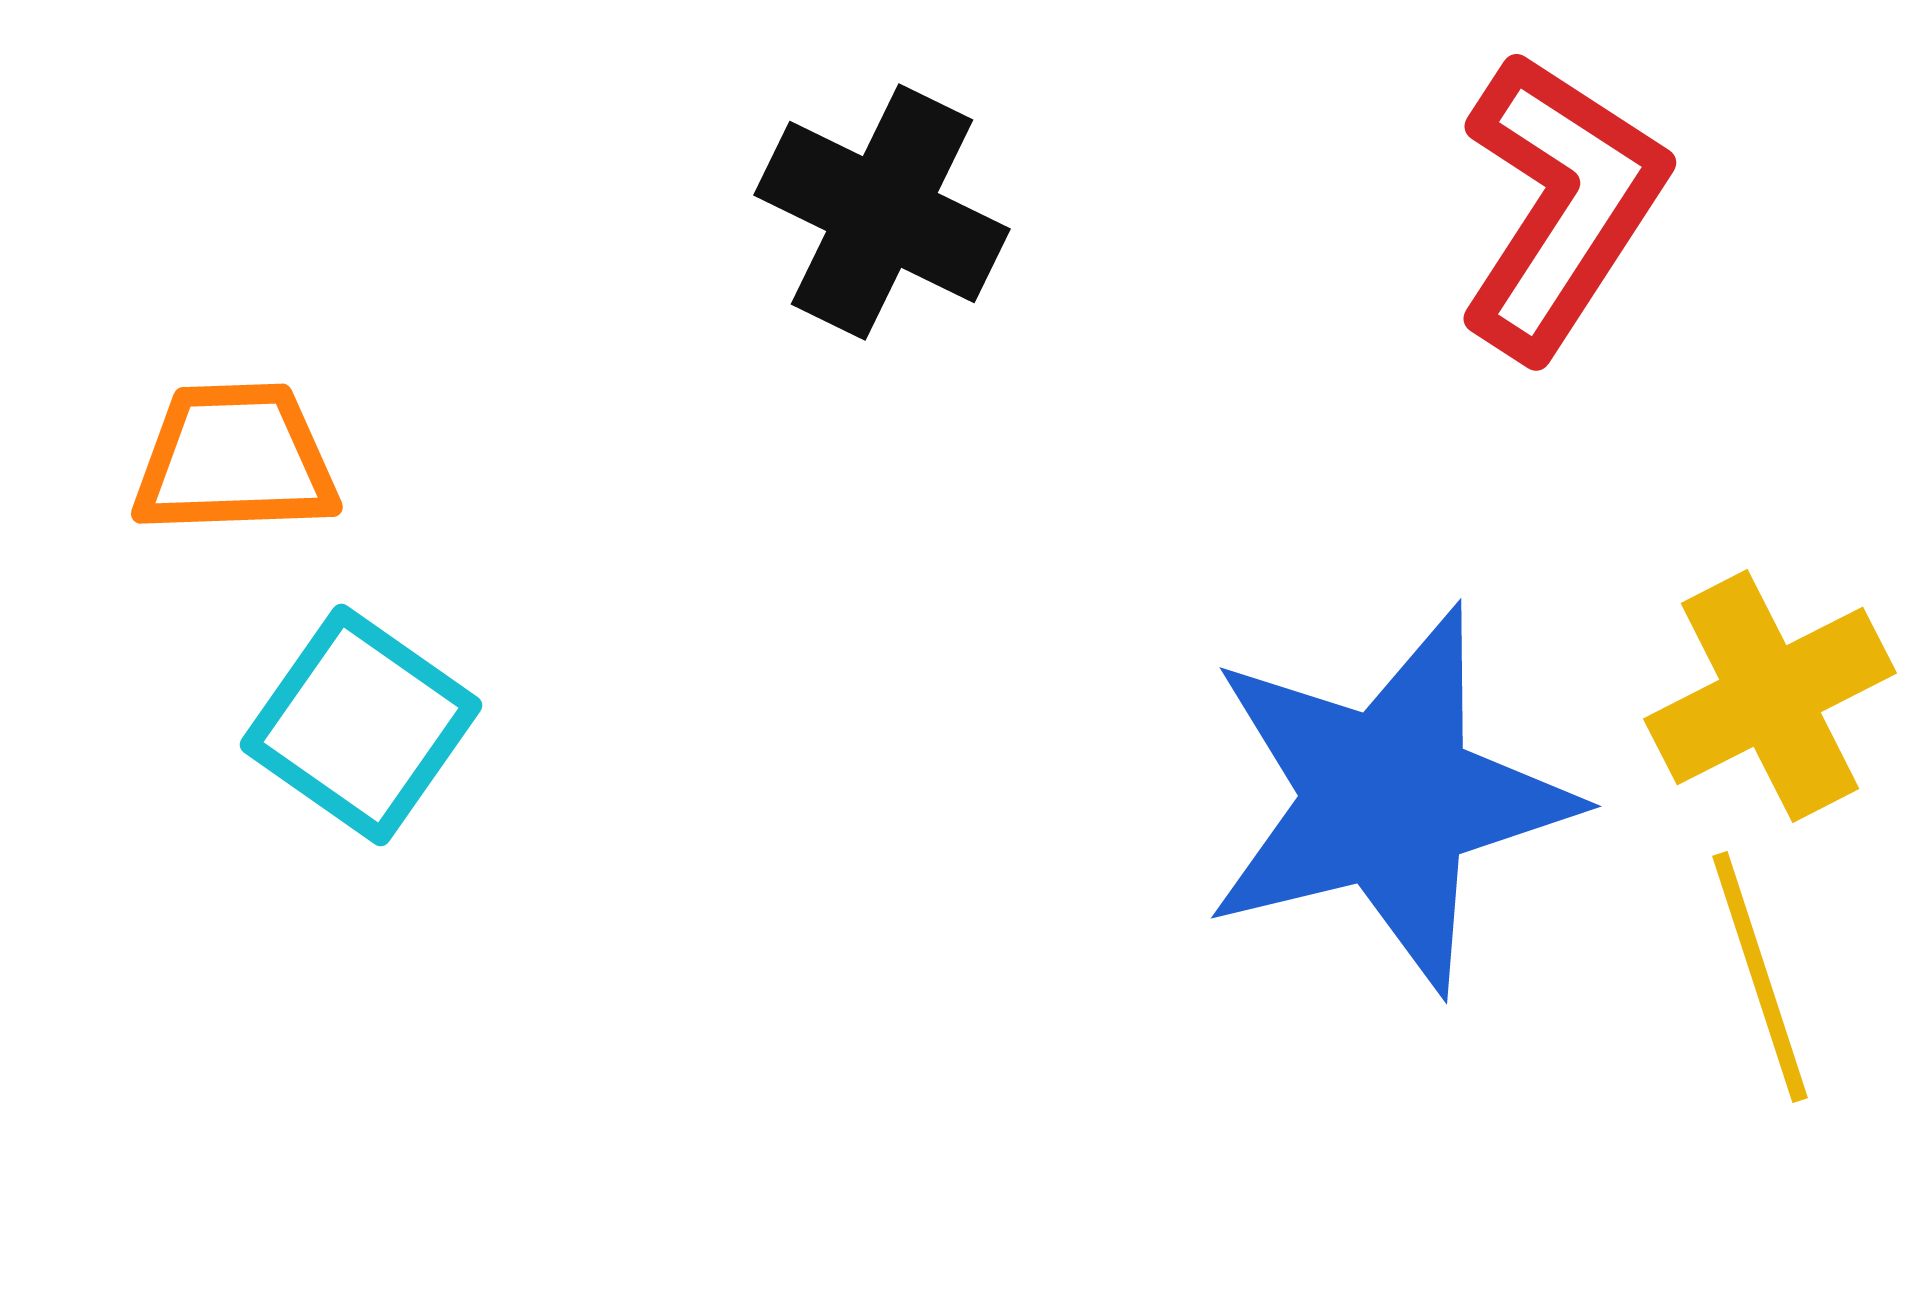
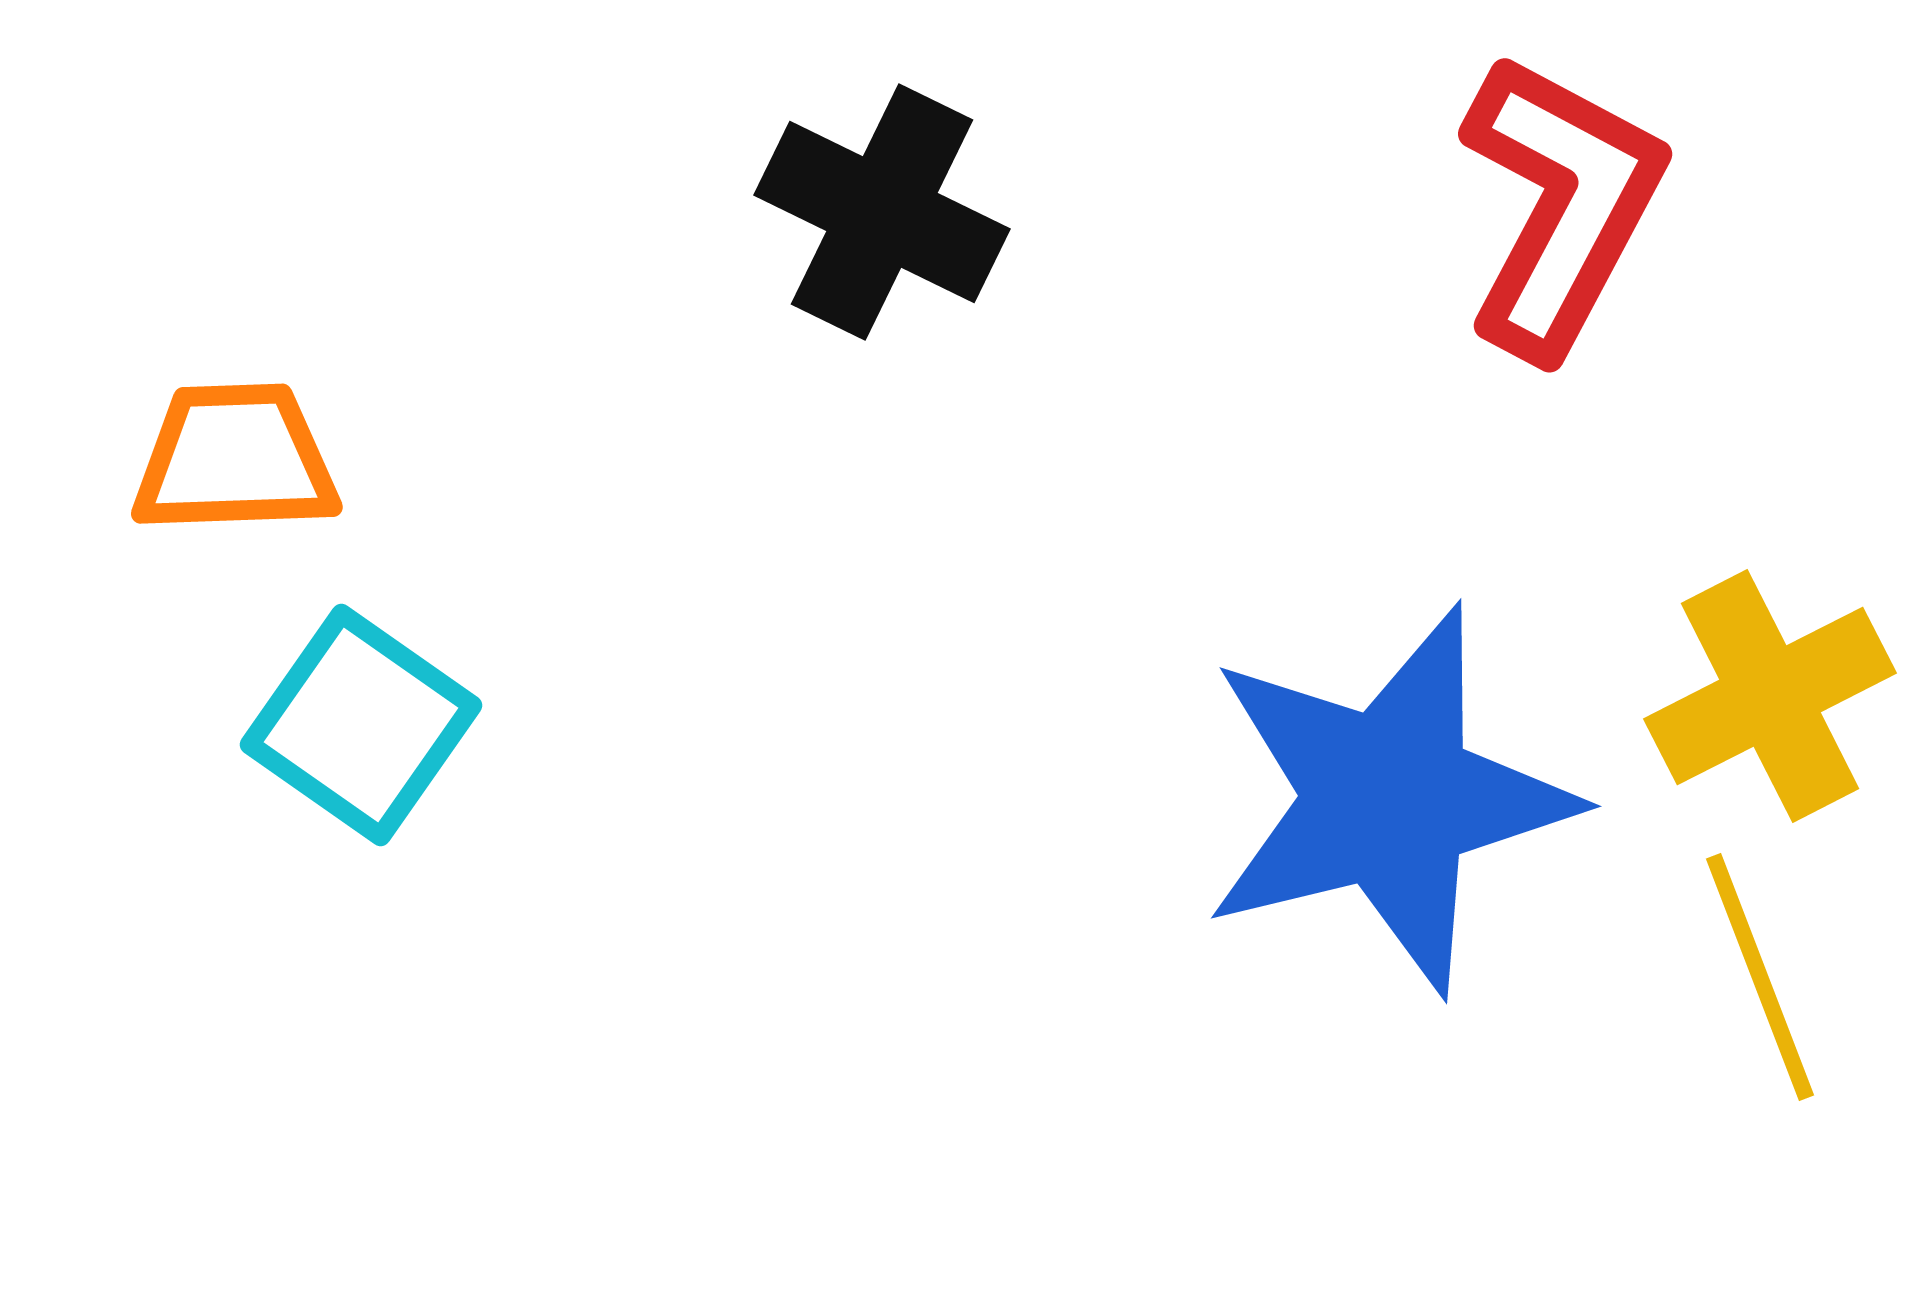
red L-shape: rotated 5 degrees counterclockwise
yellow line: rotated 3 degrees counterclockwise
